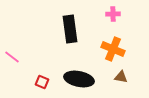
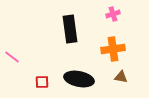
pink cross: rotated 16 degrees counterclockwise
orange cross: rotated 30 degrees counterclockwise
red square: rotated 24 degrees counterclockwise
